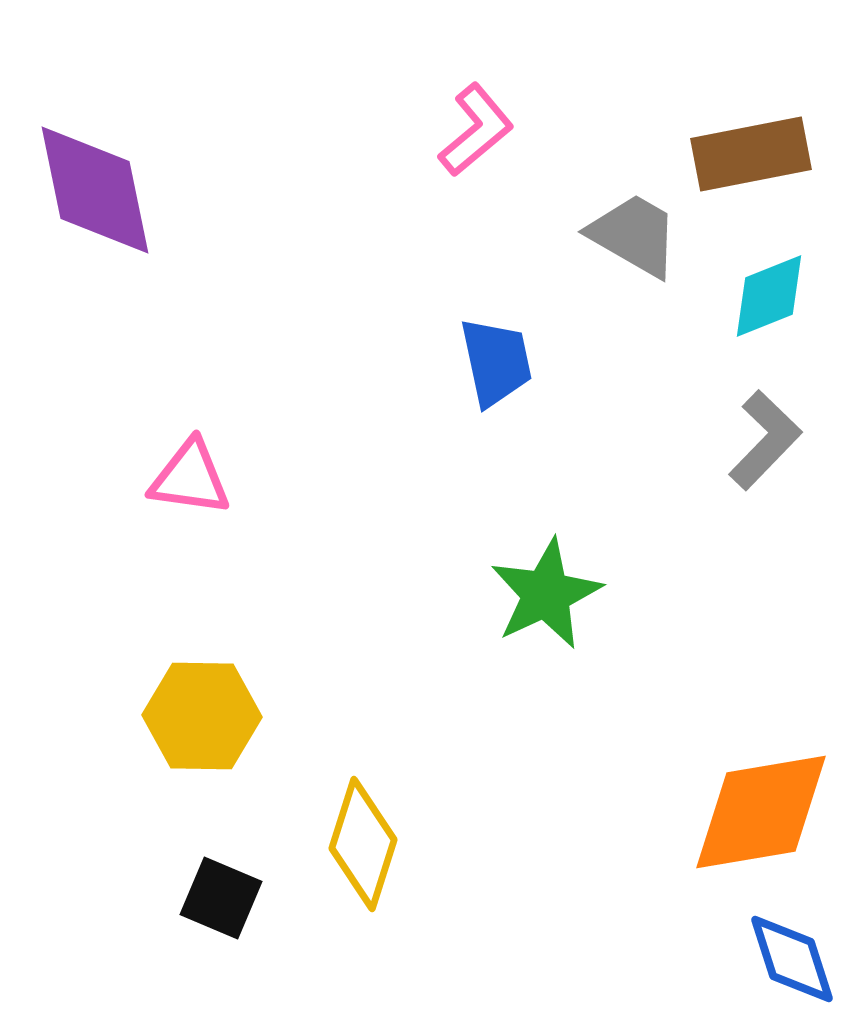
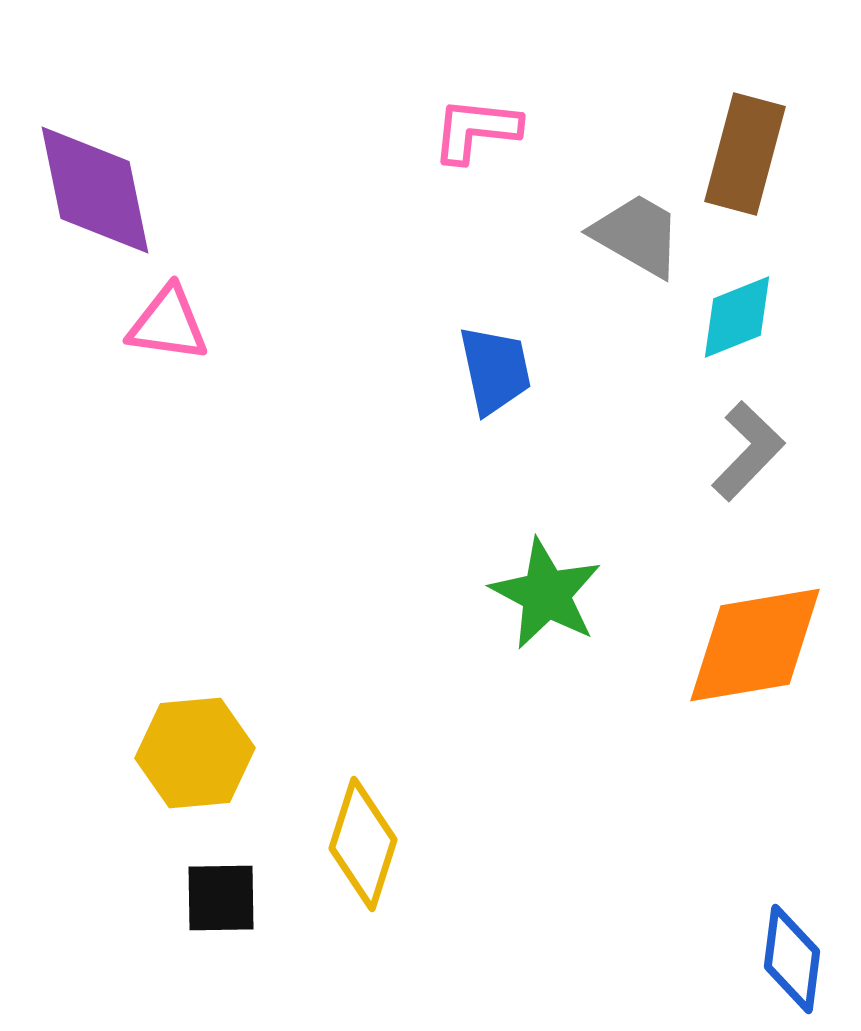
pink L-shape: rotated 134 degrees counterclockwise
brown rectangle: moved 6 px left; rotated 64 degrees counterclockwise
gray trapezoid: moved 3 px right
cyan diamond: moved 32 px left, 21 px down
blue trapezoid: moved 1 px left, 8 px down
gray L-shape: moved 17 px left, 11 px down
pink triangle: moved 22 px left, 154 px up
green star: rotated 19 degrees counterclockwise
yellow hexagon: moved 7 px left, 37 px down; rotated 6 degrees counterclockwise
orange diamond: moved 6 px left, 167 px up
black square: rotated 24 degrees counterclockwise
blue diamond: rotated 25 degrees clockwise
